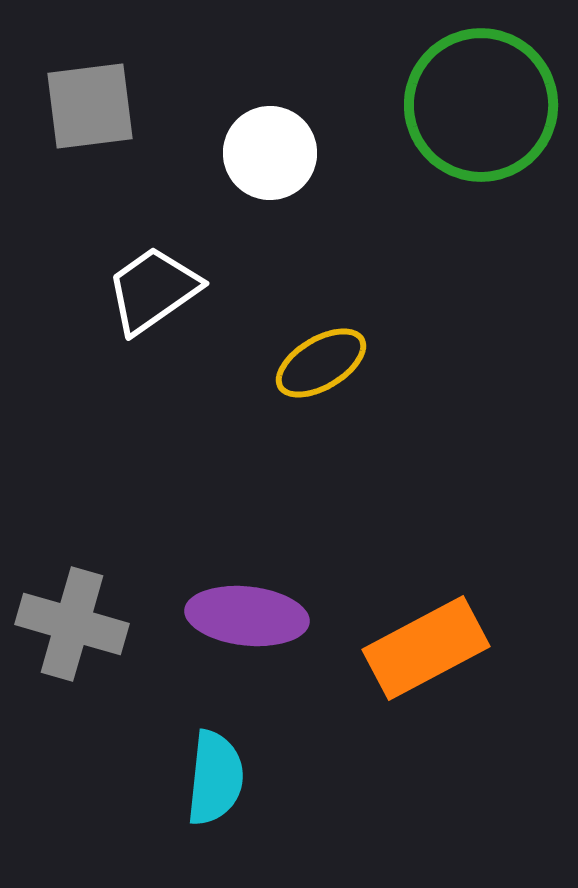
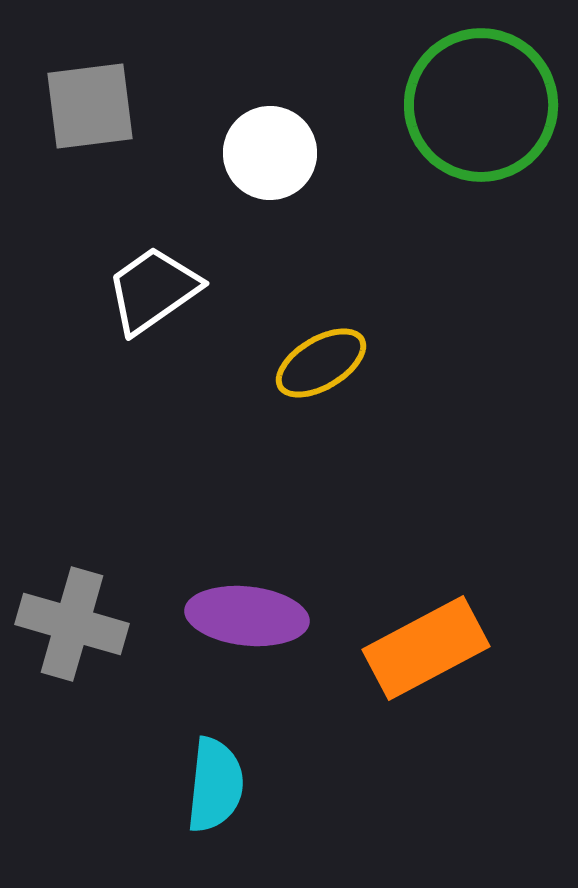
cyan semicircle: moved 7 px down
